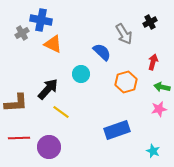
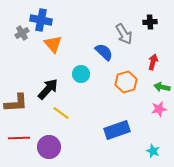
black cross: rotated 24 degrees clockwise
orange triangle: rotated 24 degrees clockwise
blue semicircle: moved 2 px right
yellow line: moved 1 px down
